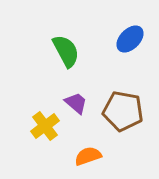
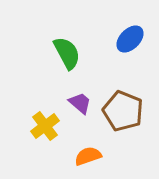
green semicircle: moved 1 px right, 2 px down
purple trapezoid: moved 4 px right
brown pentagon: rotated 12 degrees clockwise
